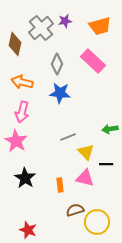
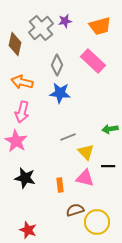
gray diamond: moved 1 px down
black line: moved 2 px right, 2 px down
black star: rotated 20 degrees counterclockwise
